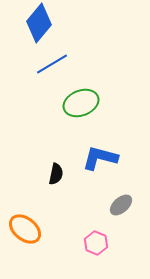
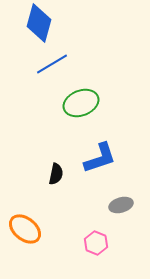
blue diamond: rotated 24 degrees counterclockwise
blue L-shape: rotated 147 degrees clockwise
gray ellipse: rotated 25 degrees clockwise
